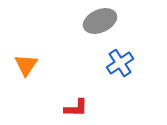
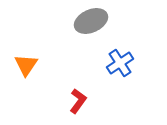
gray ellipse: moved 9 px left
red L-shape: moved 2 px right, 7 px up; rotated 55 degrees counterclockwise
